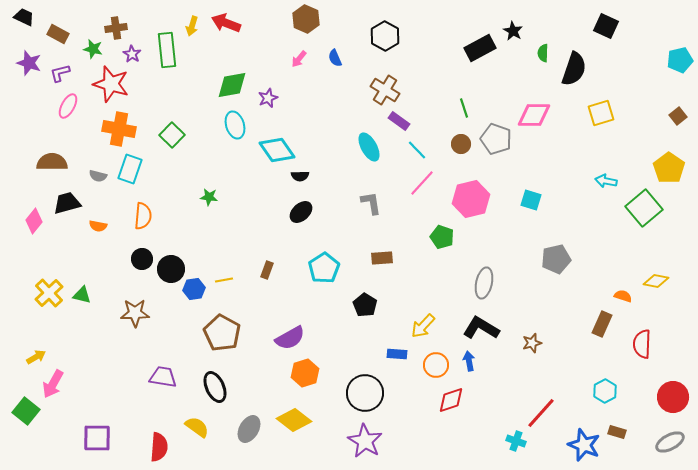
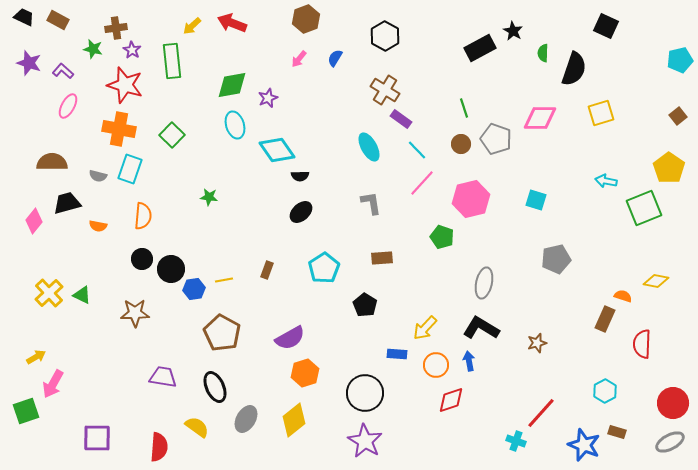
brown hexagon at (306, 19): rotated 16 degrees clockwise
red arrow at (226, 23): moved 6 px right
yellow arrow at (192, 26): rotated 30 degrees clockwise
brown rectangle at (58, 34): moved 14 px up
green rectangle at (167, 50): moved 5 px right, 11 px down
purple star at (132, 54): moved 4 px up
blue semicircle at (335, 58): rotated 54 degrees clockwise
purple L-shape at (60, 73): moved 3 px right, 2 px up; rotated 55 degrees clockwise
red star at (111, 84): moved 14 px right, 1 px down
pink diamond at (534, 115): moved 6 px right, 3 px down
purple rectangle at (399, 121): moved 2 px right, 2 px up
cyan square at (531, 200): moved 5 px right
green square at (644, 208): rotated 18 degrees clockwise
green triangle at (82, 295): rotated 12 degrees clockwise
brown rectangle at (602, 324): moved 3 px right, 5 px up
yellow arrow at (423, 326): moved 2 px right, 2 px down
brown star at (532, 343): moved 5 px right
red circle at (673, 397): moved 6 px down
green square at (26, 411): rotated 32 degrees clockwise
yellow diamond at (294, 420): rotated 76 degrees counterclockwise
gray ellipse at (249, 429): moved 3 px left, 10 px up
